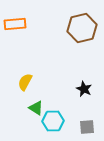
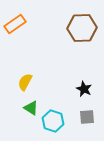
orange rectangle: rotated 30 degrees counterclockwise
brown hexagon: rotated 12 degrees clockwise
green triangle: moved 5 px left
cyan hexagon: rotated 20 degrees clockwise
gray square: moved 10 px up
